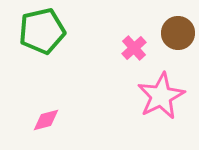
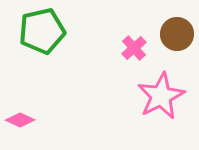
brown circle: moved 1 px left, 1 px down
pink diamond: moved 26 px left; rotated 40 degrees clockwise
